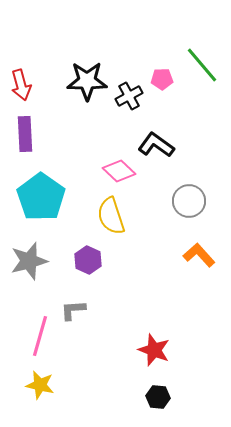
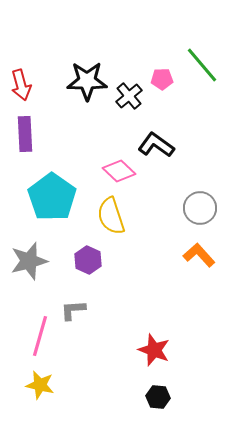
black cross: rotated 12 degrees counterclockwise
cyan pentagon: moved 11 px right
gray circle: moved 11 px right, 7 px down
